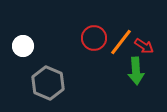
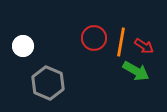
orange line: rotated 28 degrees counterclockwise
green arrow: rotated 56 degrees counterclockwise
